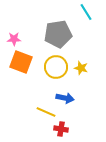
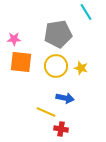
orange square: rotated 15 degrees counterclockwise
yellow circle: moved 1 px up
